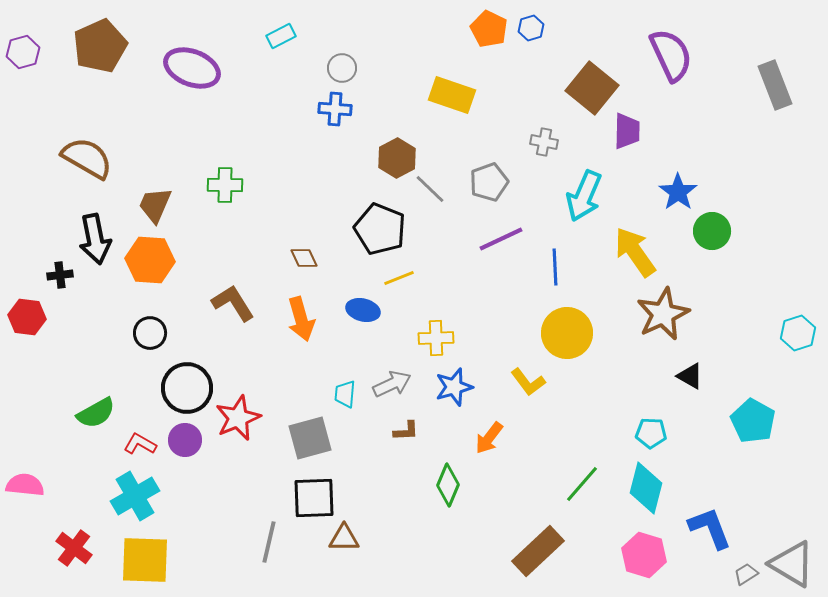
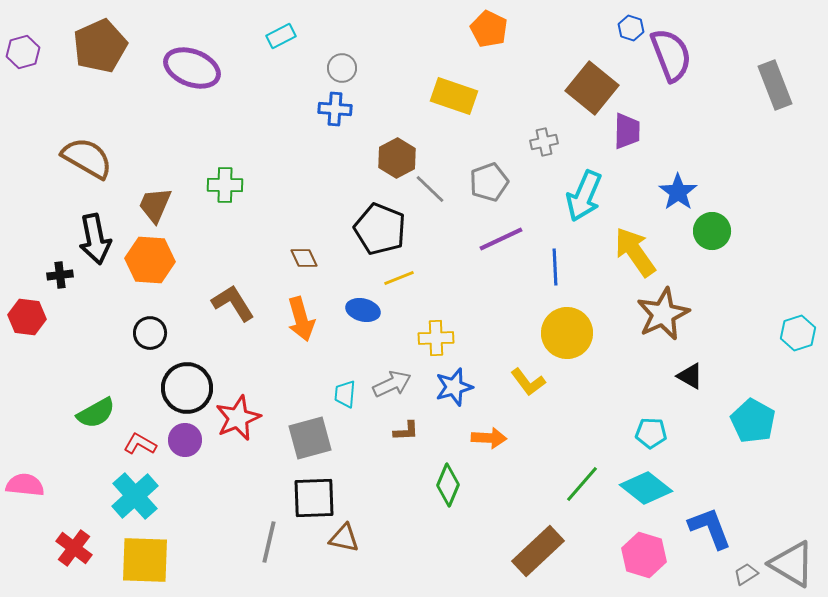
blue hexagon at (531, 28): moved 100 px right; rotated 25 degrees counterclockwise
purple semicircle at (671, 55): rotated 4 degrees clockwise
yellow rectangle at (452, 95): moved 2 px right, 1 px down
gray cross at (544, 142): rotated 24 degrees counterclockwise
orange arrow at (489, 438): rotated 124 degrees counterclockwise
cyan diamond at (646, 488): rotated 66 degrees counterclockwise
cyan cross at (135, 496): rotated 12 degrees counterclockwise
brown triangle at (344, 538): rotated 12 degrees clockwise
